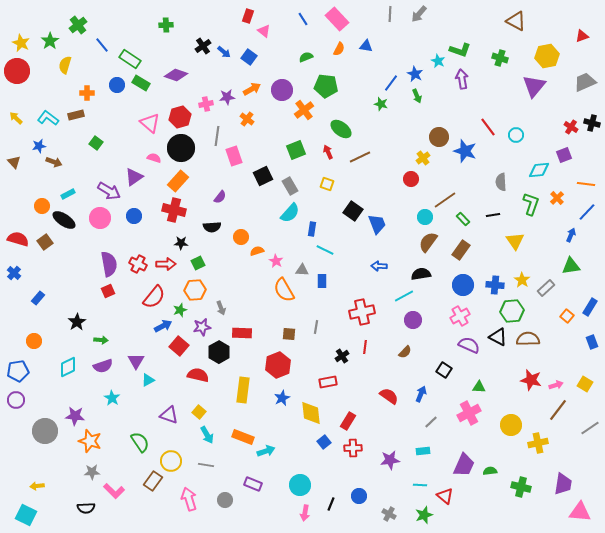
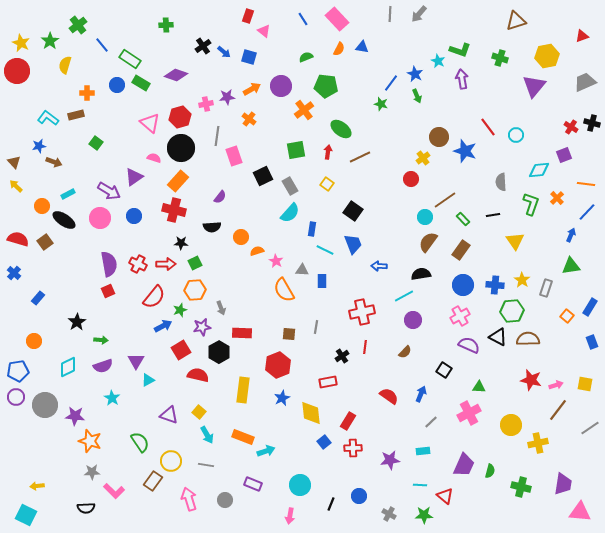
brown triangle at (516, 21): rotated 45 degrees counterclockwise
blue triangle at (366, 46): moved 4 px left, 1 px down
blue square at (249, 57): rotated 21 degrees counterclockwise
purple circle at (282, 90): moved 1 px left, 4 px up
yellow arrow at (16, 118): moved 68 px down
orange cross at (247, 119): moved 2 px right
green square at (296, 150): rotated 12 degrees clockwise
red arrow at (328, 152): rotated 32 degrees clockwise
yellow square at (327, 184): rotated 16 degrees clockwise
blue trapezoid at (377, 224): moved 24 px left, 20 px down
green square at (198, 263): moved 3 px left
gray rectangle at (546, 288): rotated 30 degrees counterclockwise
red square at (179, 346): moved 2 px right, 4 px down; rotated 18 degrees clockwise
yellow square at (585, 384): rotated 21 degrees counterclockwise
purple circle at (16, 400): moved 3 px up
gray circle at (45, 431): moved 26 px up
green semicircle at (490, 471): rotated 112 degrees clockwise
pink arrow at (305, 513): moved 15 px left, 3 px down
green star at (424, 515): rotated 18 degrees clockwise
